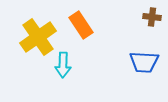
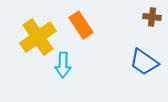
blue trapezoid: rotated 32 degrees clockwise
